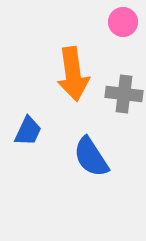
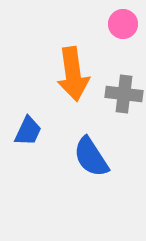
pink circle: moved 2 px down
